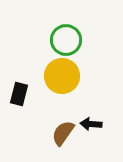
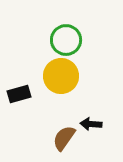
yellow circle: moved 1 px left
black rectangle: rotated 60 degrees clockwise
brown semicircle: moved 1 px right, 5 px down
